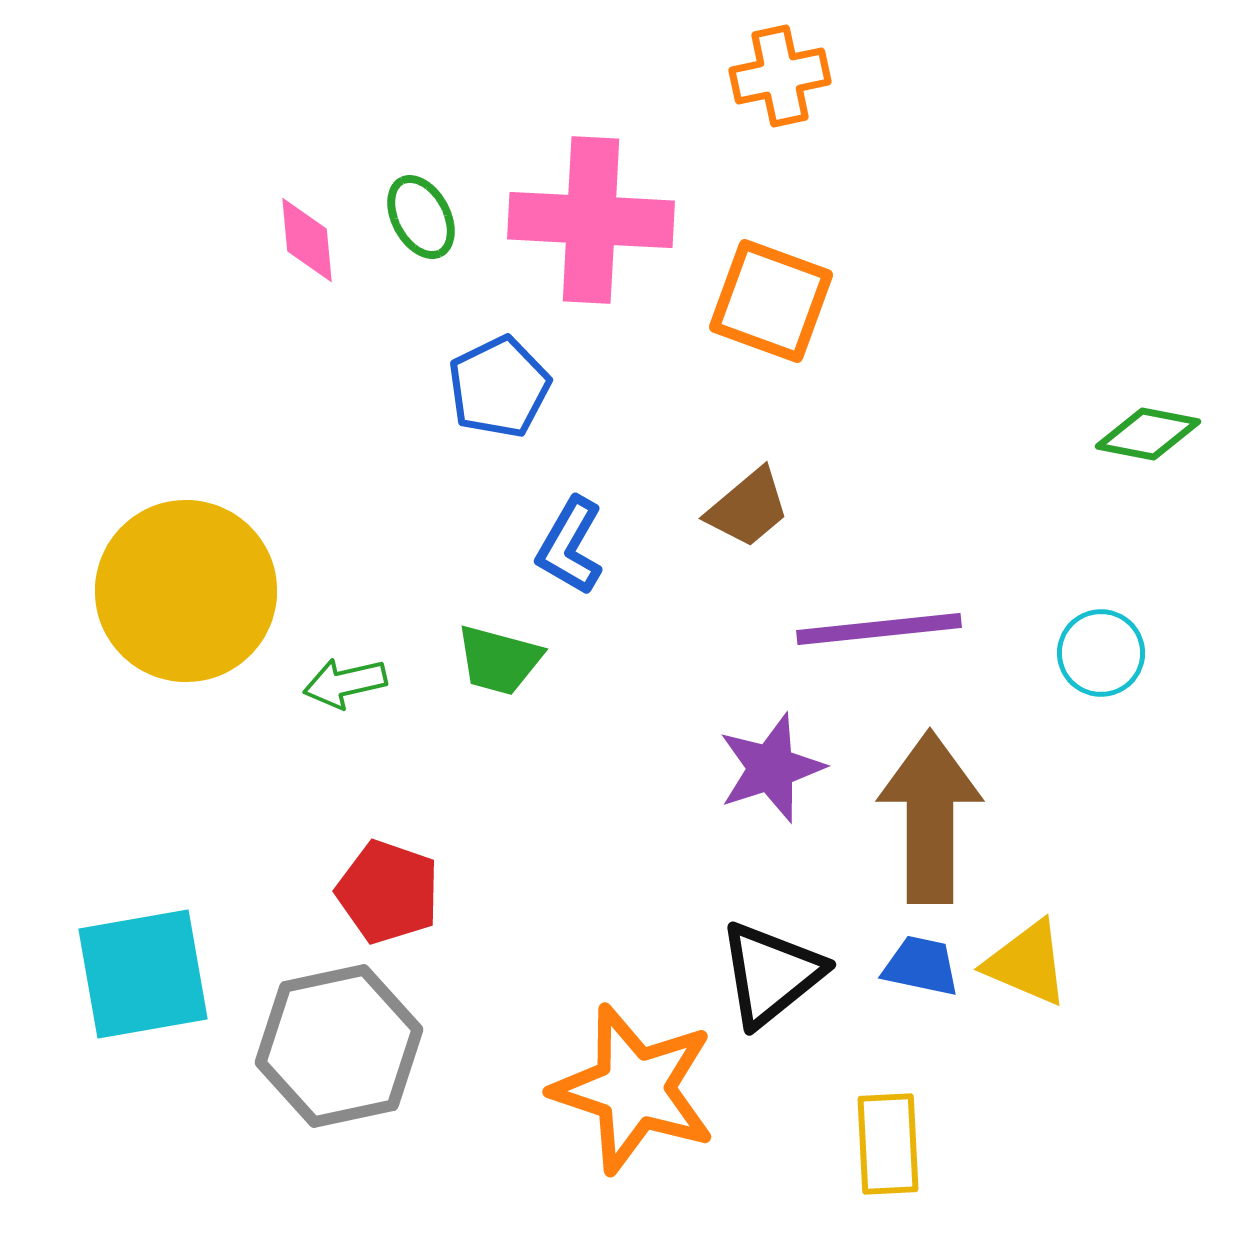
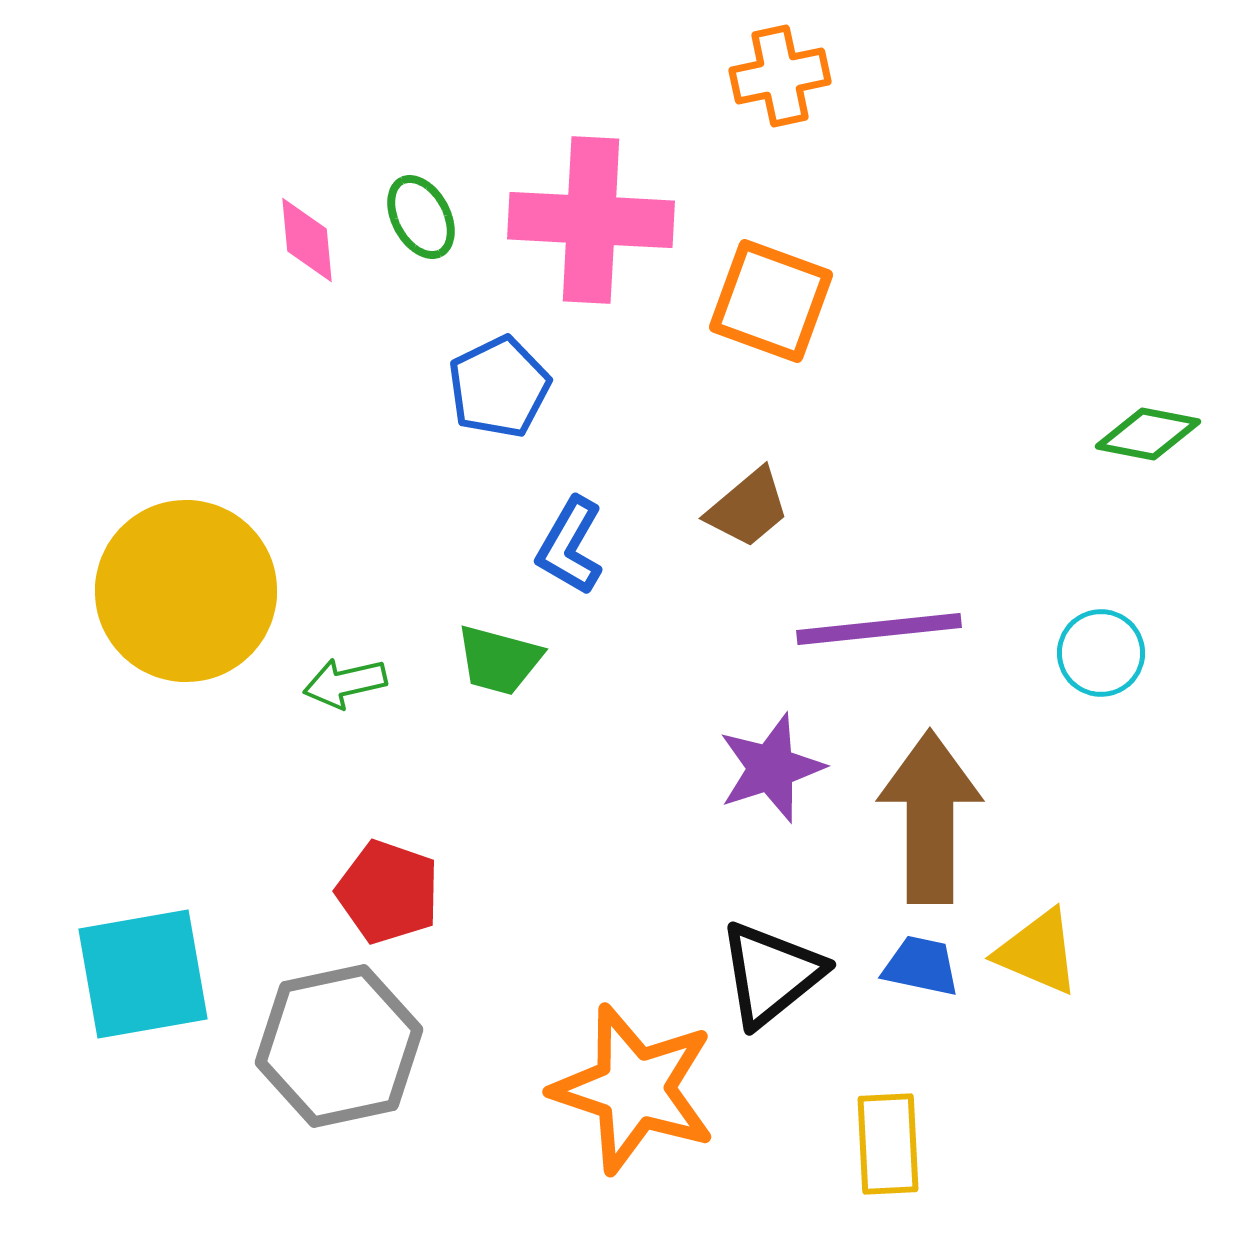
yellow triangle: moved 11 px right, 11 px up
